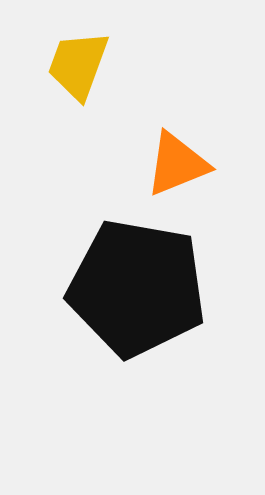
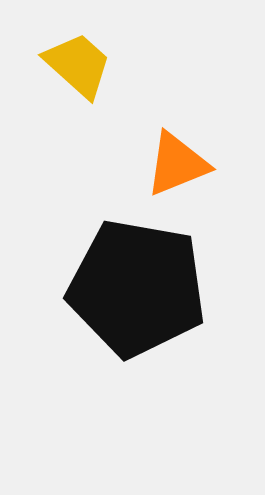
yellow trapezoid: rotated 112 degrees clockwise
